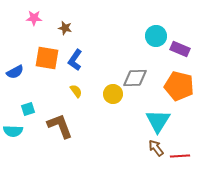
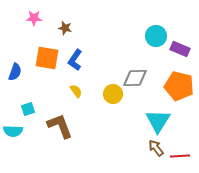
blue semicircle: rotated 42 degrees counterclockwise
